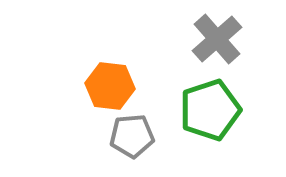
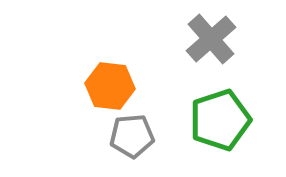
gray cross: moved 6 px left
green pentagon: moved 10 px right, 10 px down
